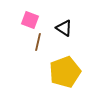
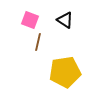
black triangle: moved 1 px right, 8 px up
yellow pentagon: rotated 12 degrees clockwise
